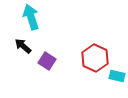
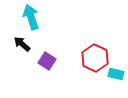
black arrow: moved 1 px left, 2 px up
cyan rectangle: moved 1 px left, 2 px up
